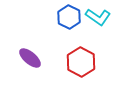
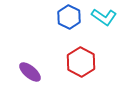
cyan L-shape: moved 6 px right
purple ellipse: moved 14 px down
